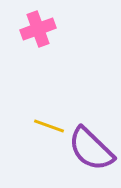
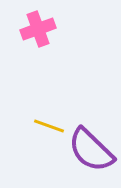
purple semicircle: moved 1 px down
